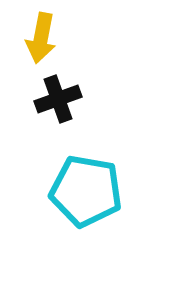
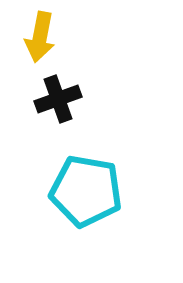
yellow arrow: moved 1 px left, 1 px up
